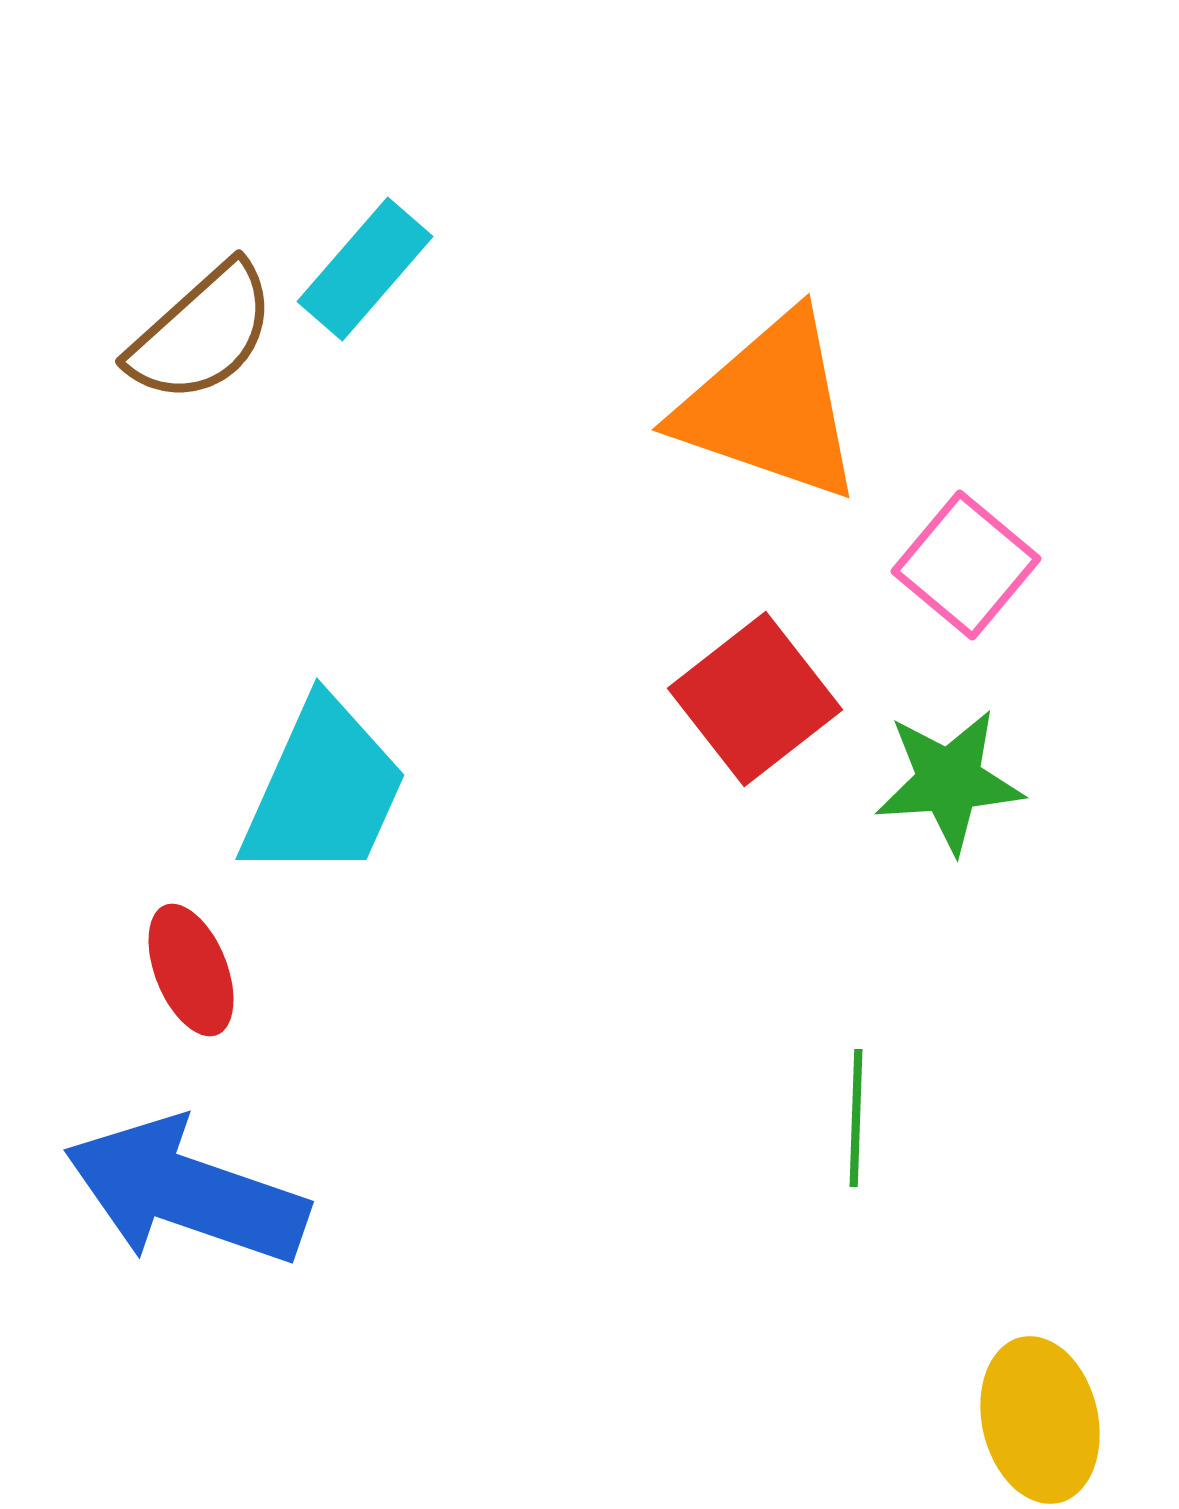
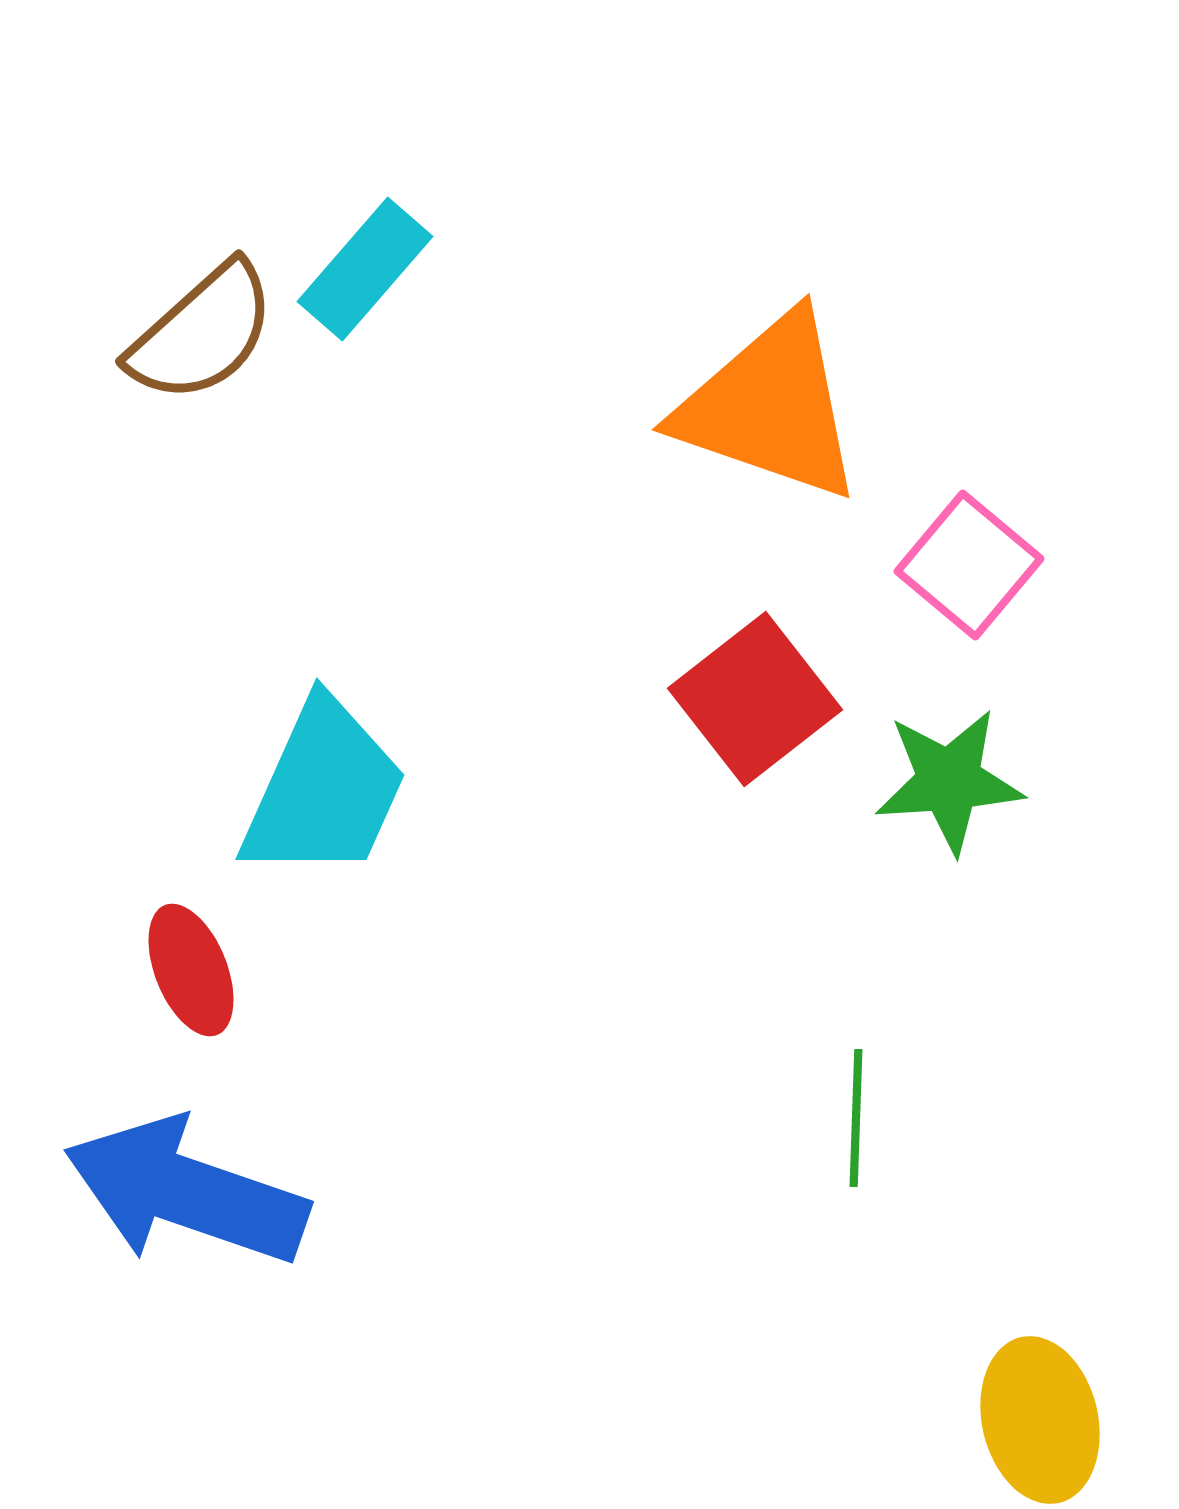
pink square: moved 3 px right
